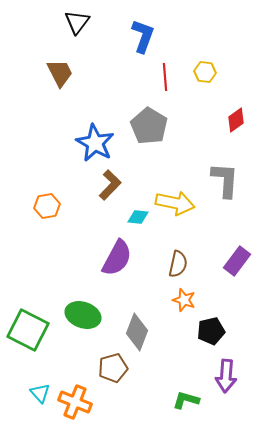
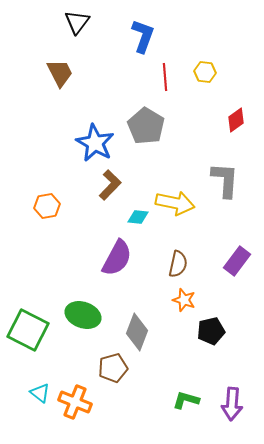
gray pentagon: moved 3 px left
purple arrow: moved 6 px right, 28 px down
cyan triangle: rotated 10 degrees counterclockwise
